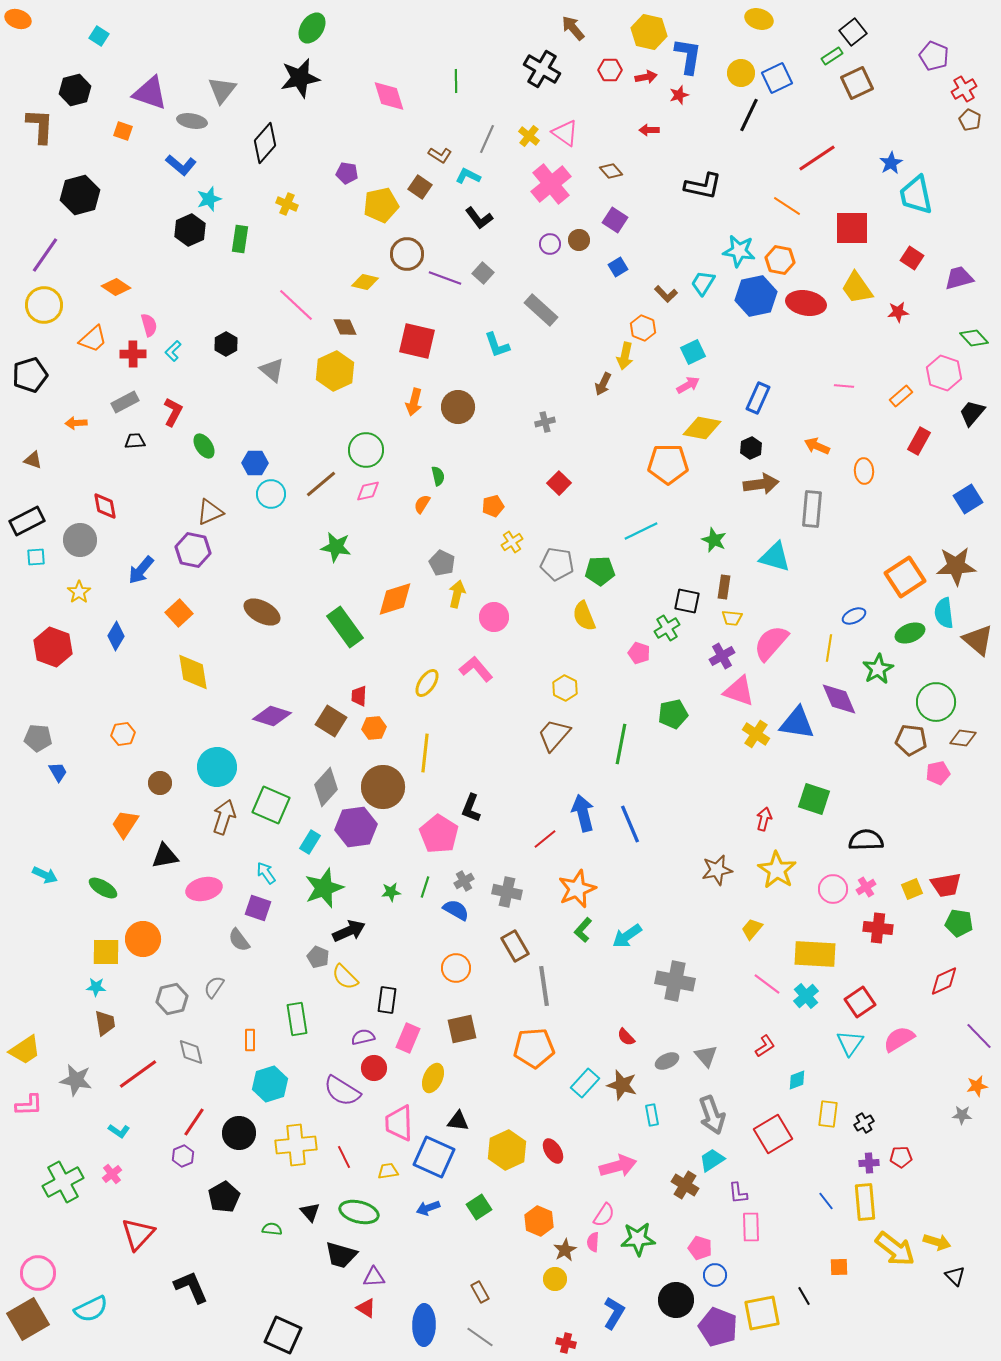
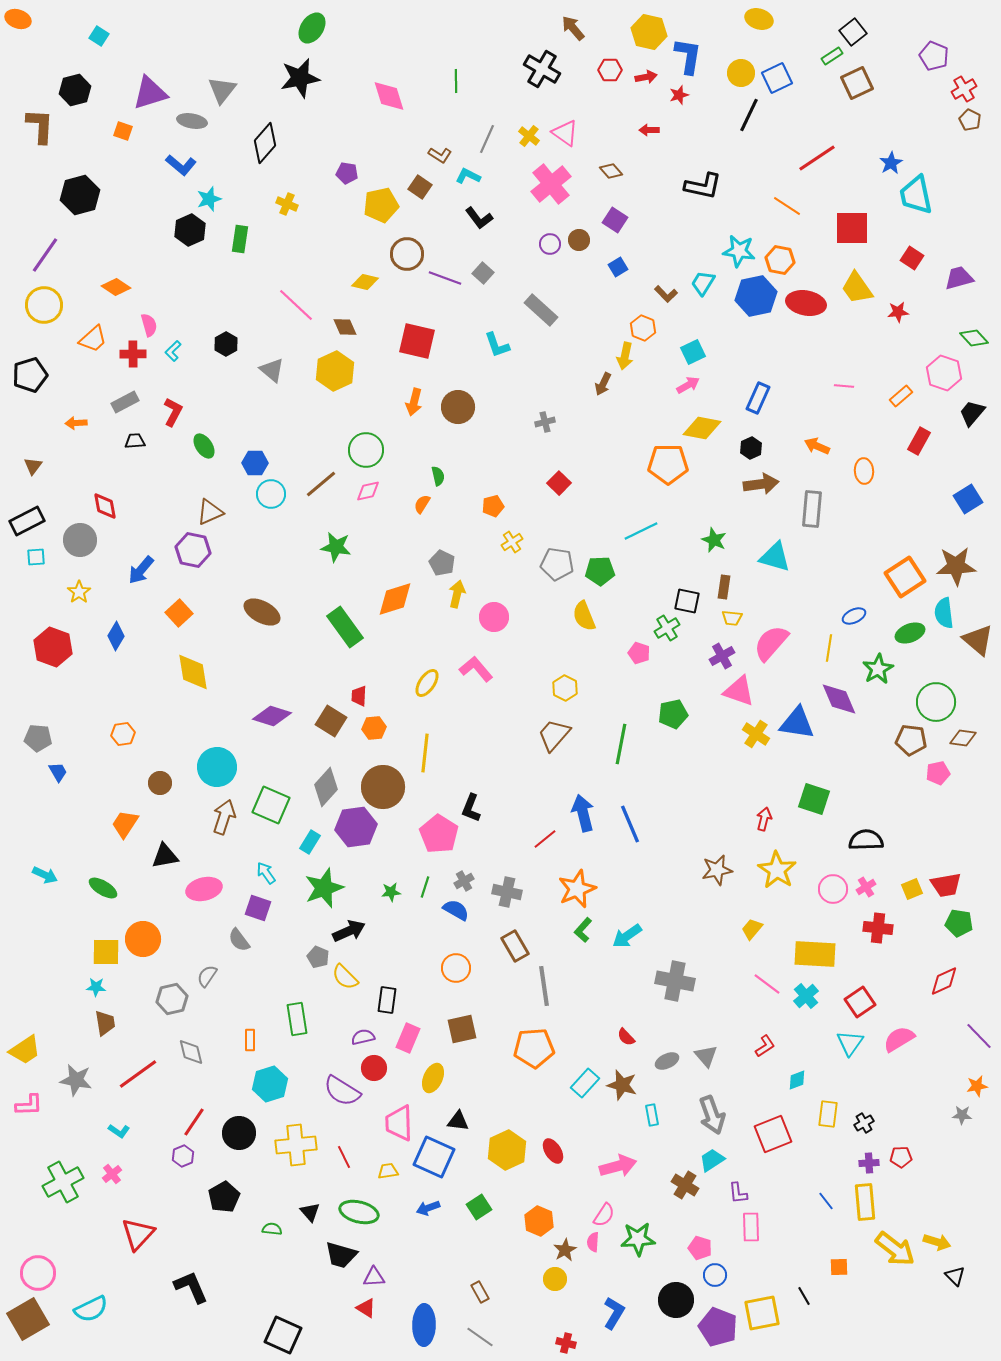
purple triangle at (150, 93): rotated 36 degrees counterclockwise
brown triangle at (33, 460): moved 6 px down; rotated 48 degrees clockwise
gray semicircle at (214, 987): moved 7 px left, 11 px up
red square at (773, 1134): rotated 9 degrees clockwise
